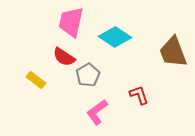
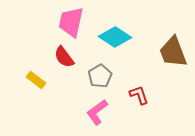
red semicircle: rotated 20 degrees clockwise
gray pentagon: moved 12 px right, 1 px down
